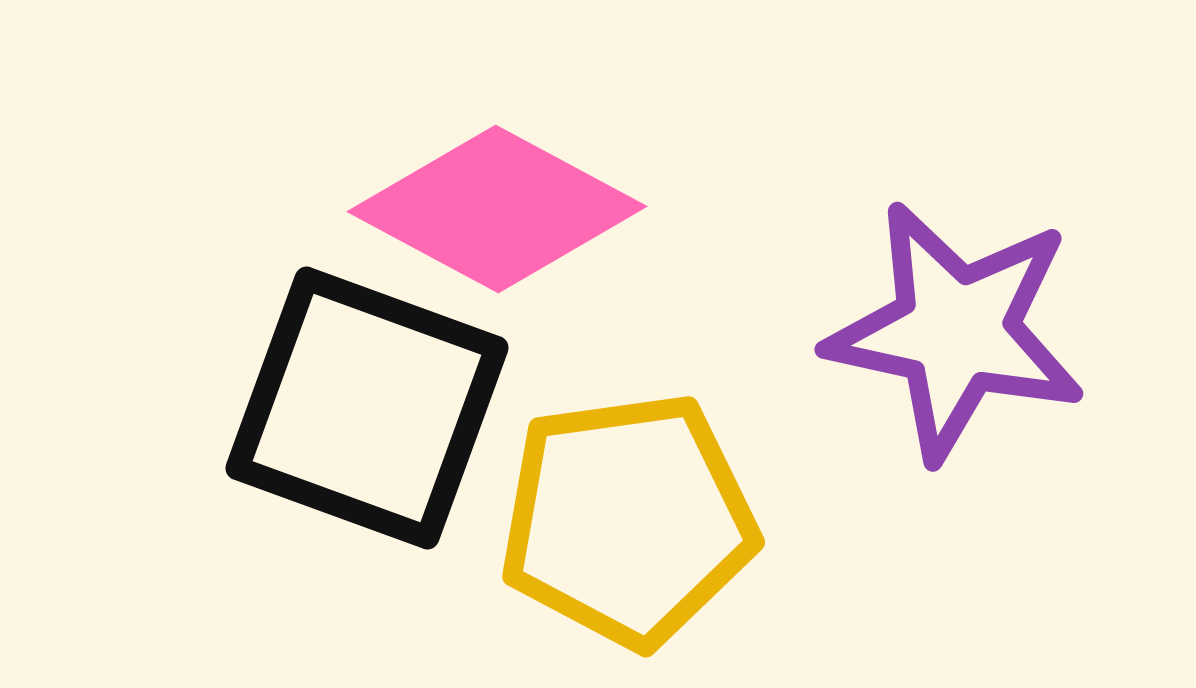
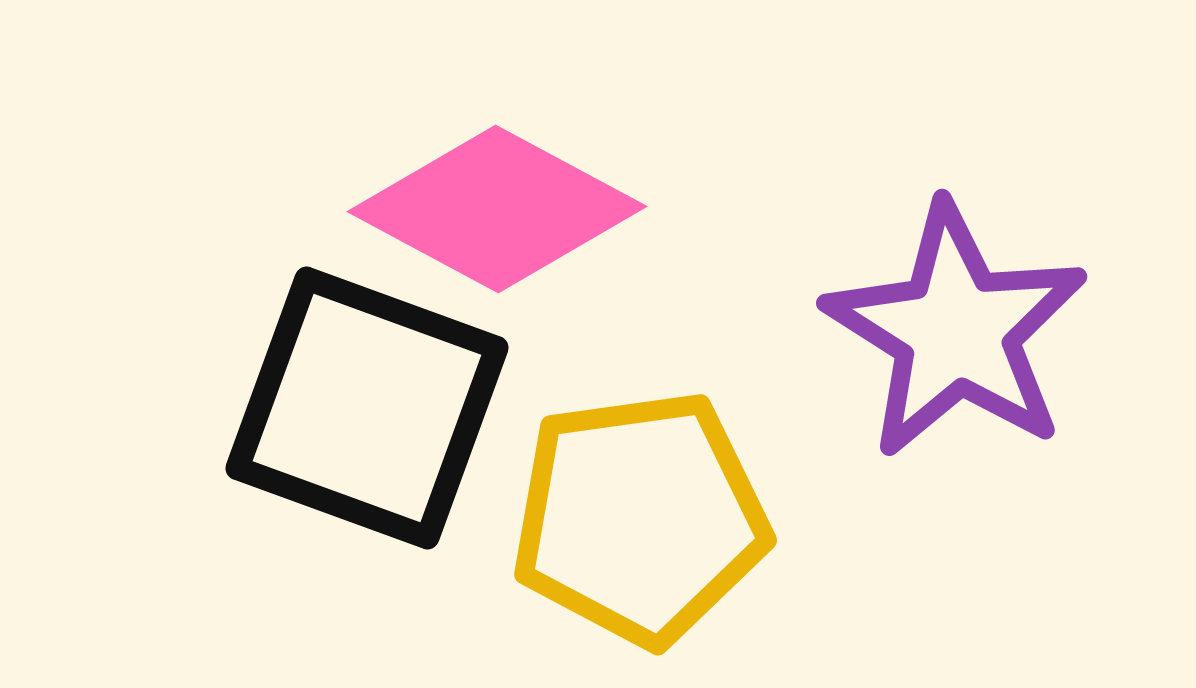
purple star: rotated 20 degrees clockwise
yellow pentagon: moved 12 px right, 2 px up
